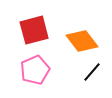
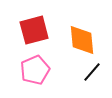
orange diamond: moved 1 px up; rotated 32 degrees clockwise
